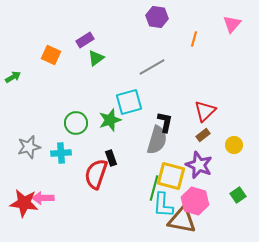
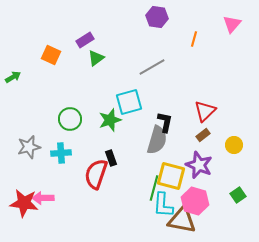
green circle: moved 6 px left, 4 px up
